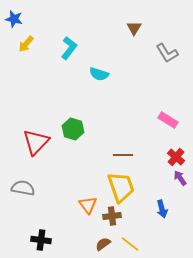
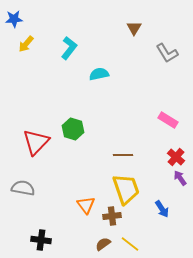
blue star: rotated 18 degrees counterclockwise
cyan semicircle: rotated 150 degrees clockwise
yellow trapezoid: moved 5 px right, 2 px down
orange triangle: moved 2 px left
blue arrow: rotated 18 degrees counterclockwise
